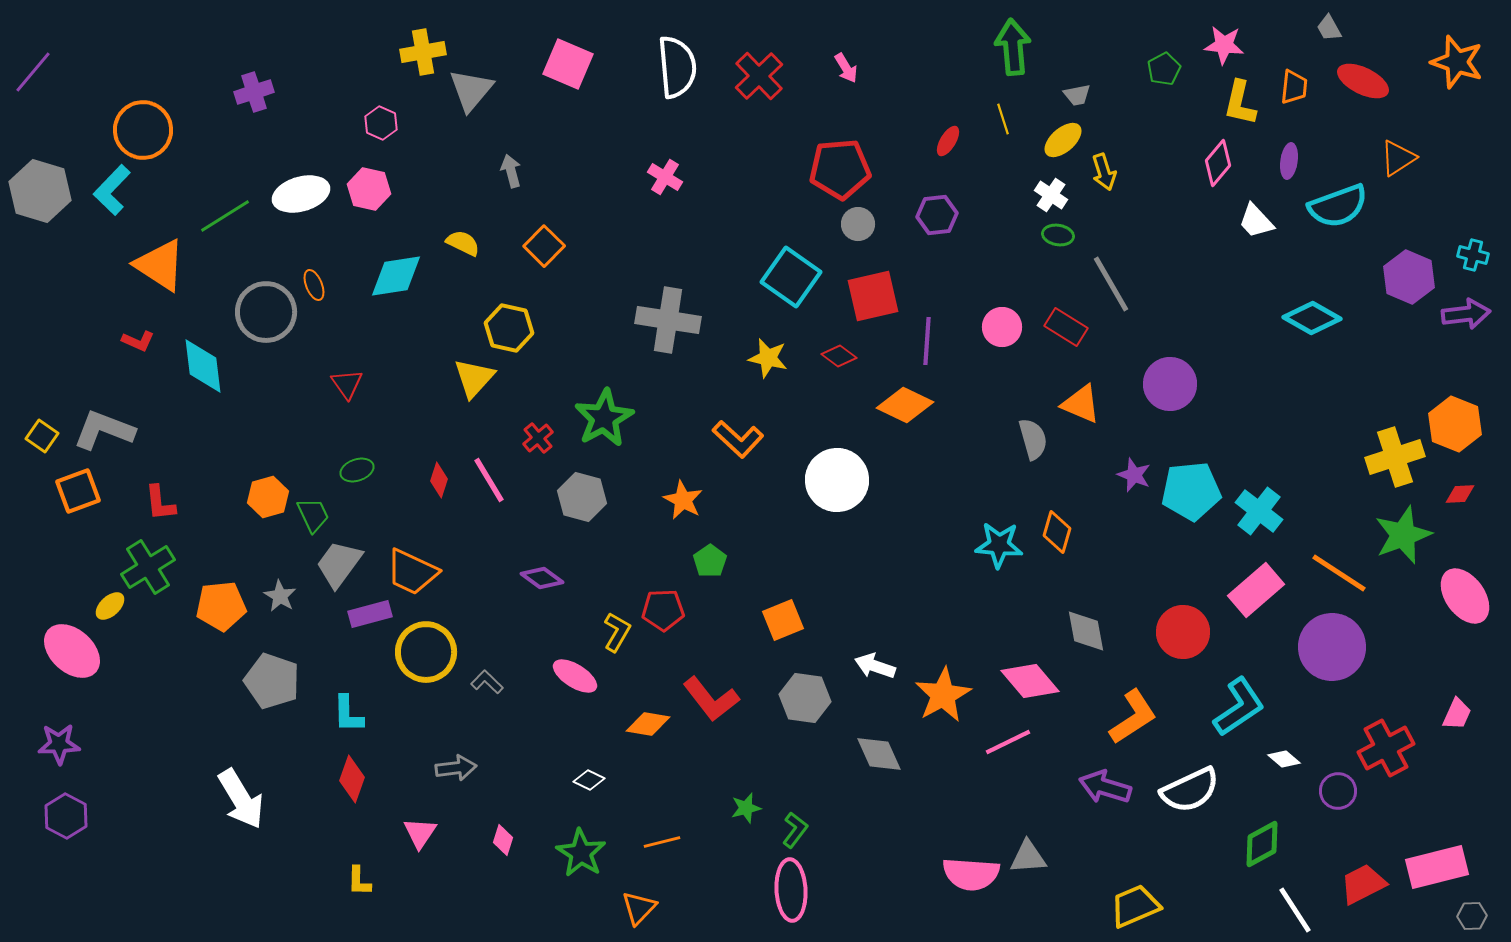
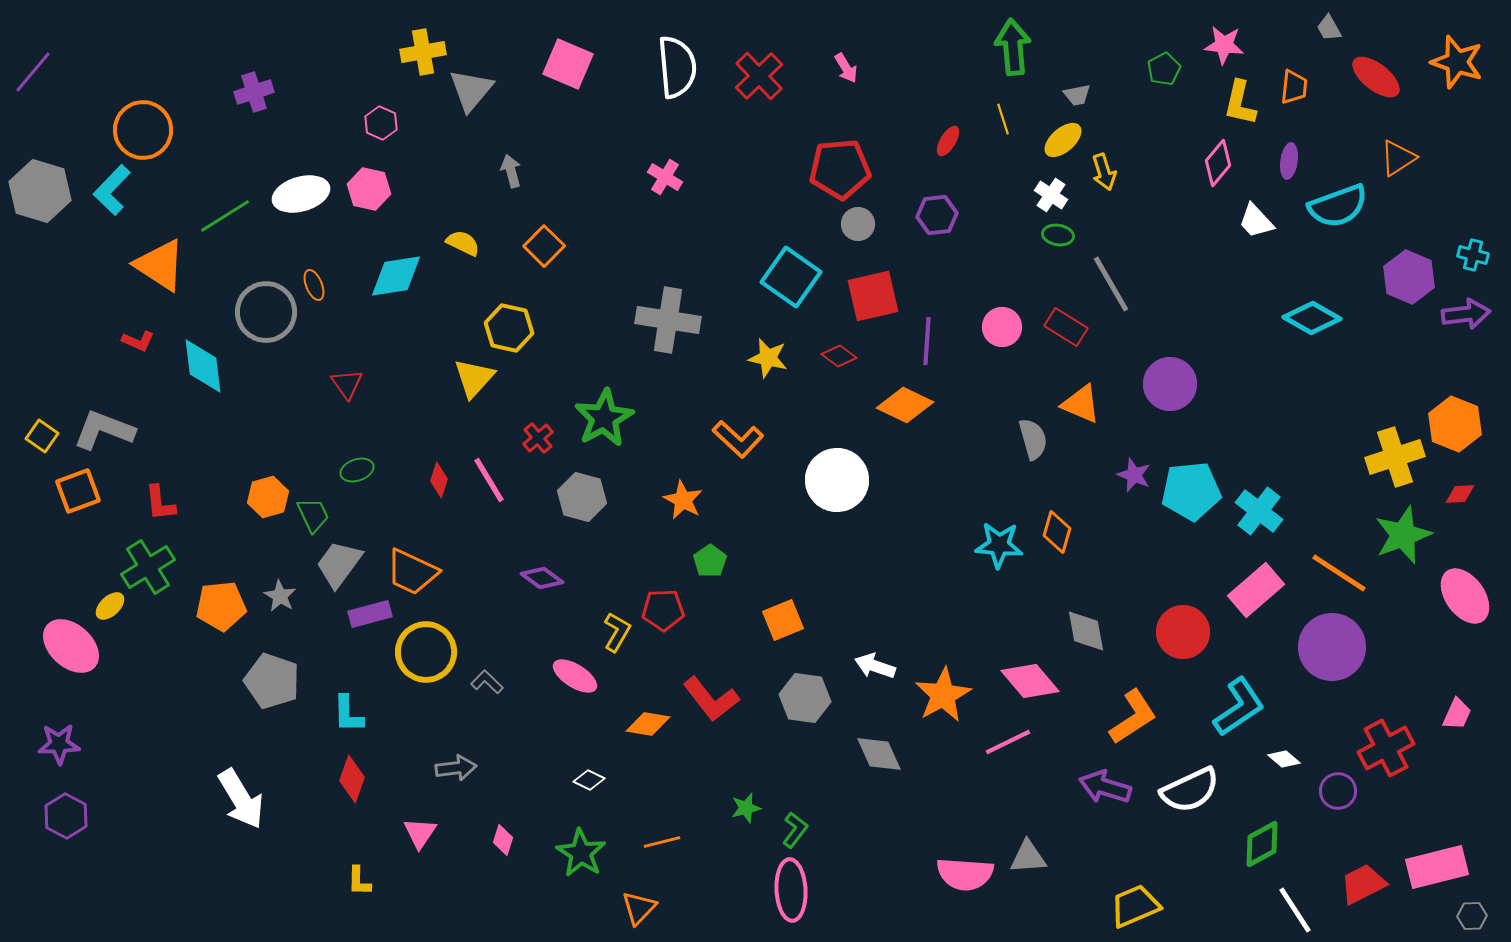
red ellipse at (1363, 81): moved 13 px right, 4 px up; rotated 12 degrees clockwise
pink ellipse at (72, 651): moved 1 px left, 5 px up
pink semicircle at (971, 874): moved 6 px left
